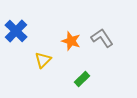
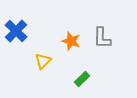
gray L-shape: rotated 145 degrees counterclockwise
yellow triangle: moved 1 px down
